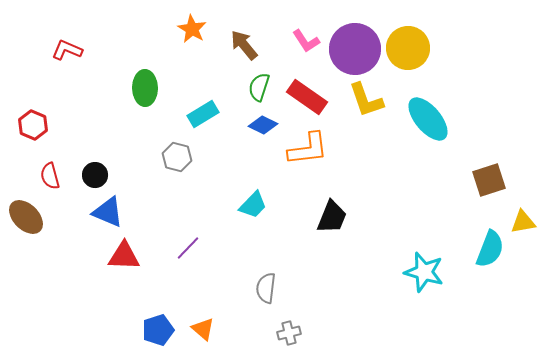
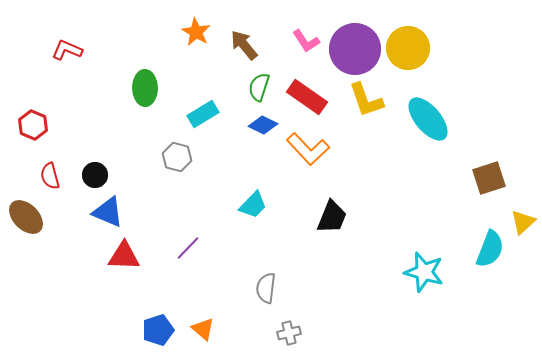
orange star: moved 4 px right, 3 px down
orange L-shape: rotated 54 degrees clockwise
brown square: moved 2 px up
yellow triangle: rotated 32 degrees counterclockwise
